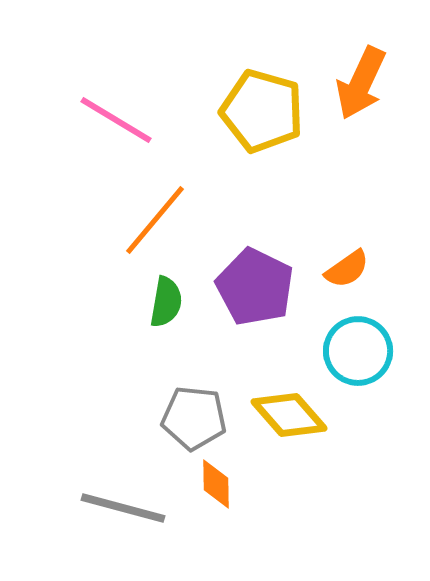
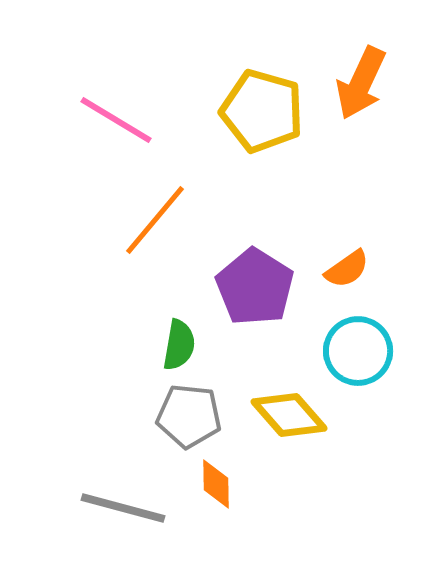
purple pentagon: rotated 6 degrees clockwise
green semicircle: moved 13 px right, 43 px down
gray pentagon: moved 5 px left, 2 px up
